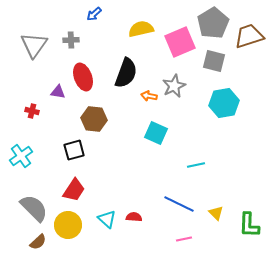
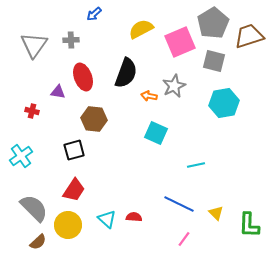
yellow semicircle: rotated 15 degrees counterclockwise
pink line: rotated 42 degrees counterclockwise
